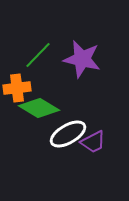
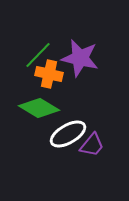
purple star: moved 2 px left, 1 px up
orange cross: moved 32 px right, 14 px up; rotated 20 degrees clockwise
purple trapezoid: moved 1 px left, 3 px down; rotated 24 degrees counterclockwise
